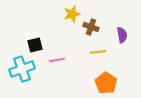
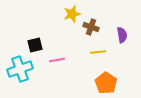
cyan cross: moved 2 px left
